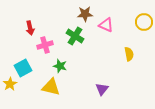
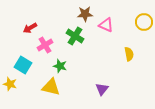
red arrow: rotated 72 degrees clockwise
pink cross: rotated 14 degrees counterclockwise
cyan square: moved 3 px up; rotated 30 degrees counterclockwise
yellow star: rotated 24 degrees counterclockwise
